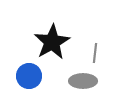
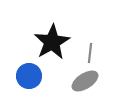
gray line: moved 5 px left
gray ellipse: moved 2 px right; rotated 32 degrees counterclockwise
